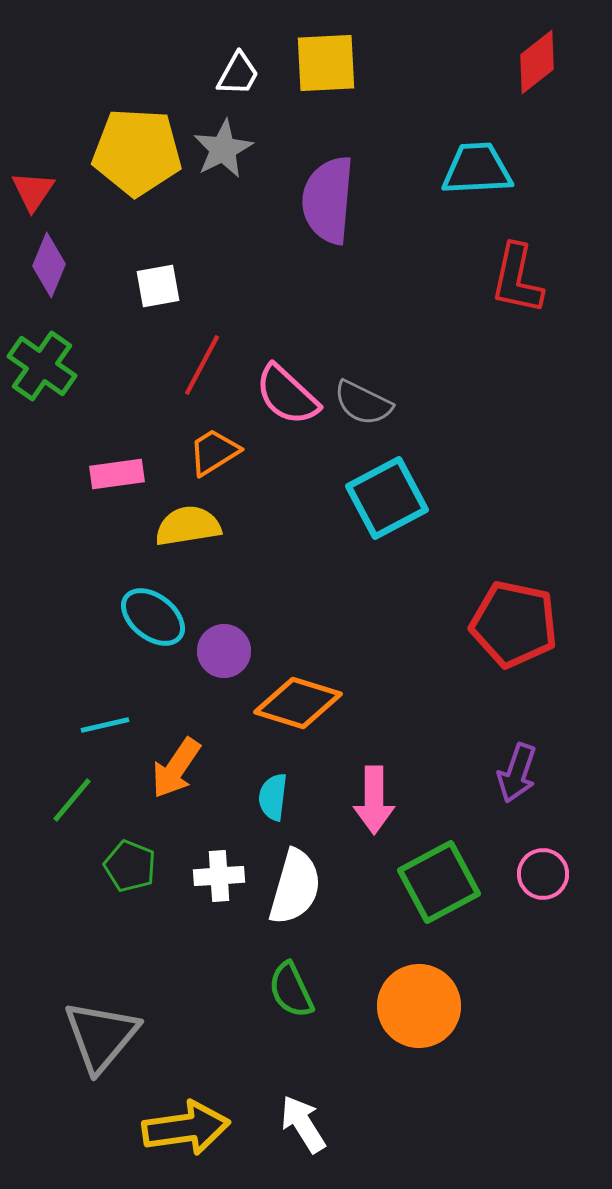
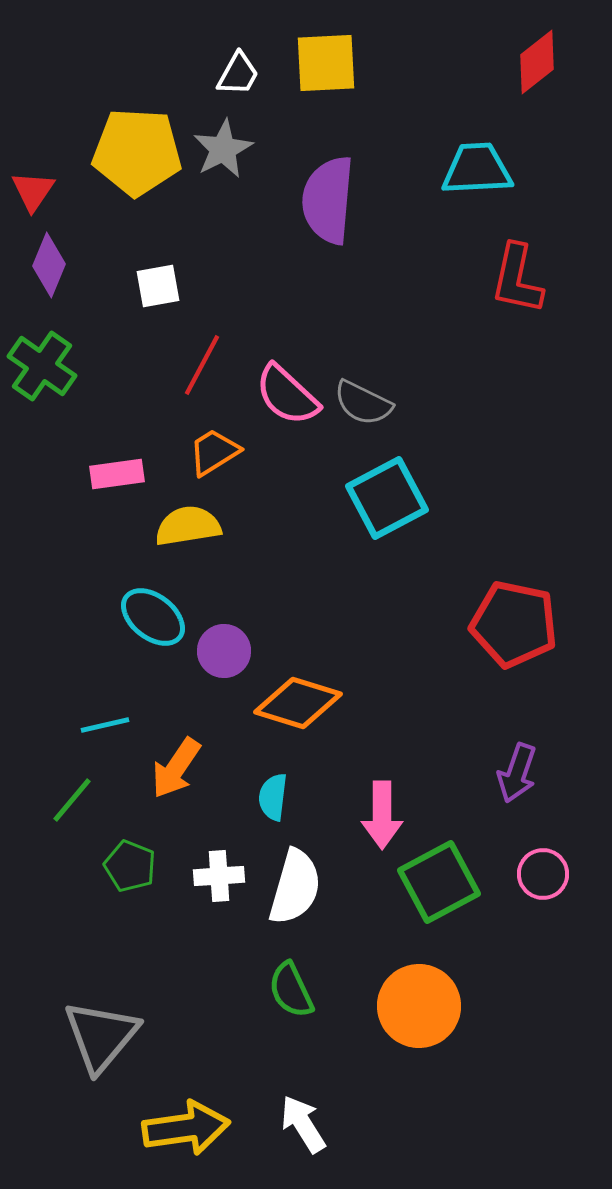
pink arrow: moved 8 px right, 15 px down
